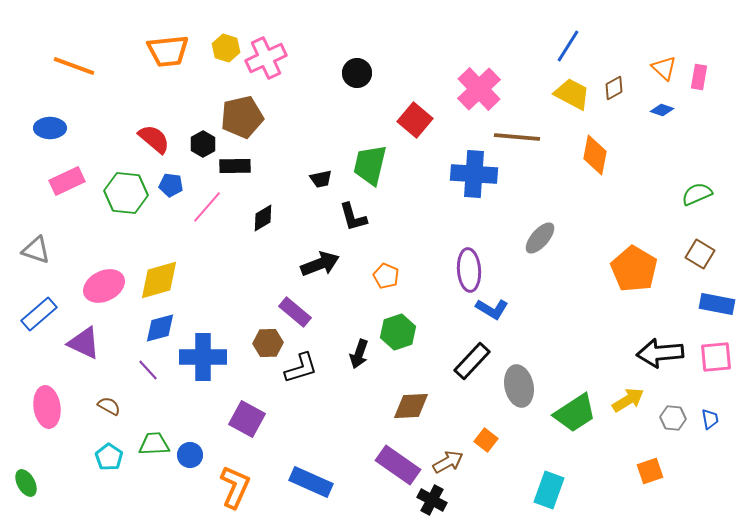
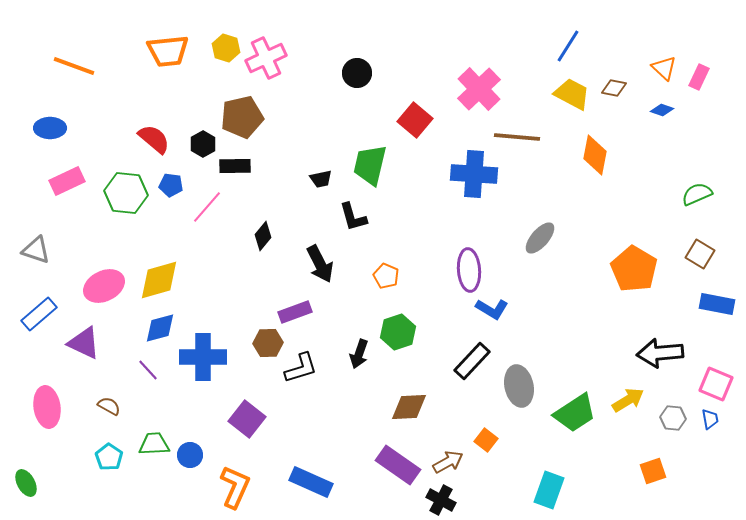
pink rectangle at (699, 77): rotated 15 degrees clockwise
brown diamond at (614, 88): rotated 40 degrees clockwise
black diamond at (263, 218): moved 18 px down; rotated 20 degrees counterclockwise
black arrow at (320, 264): rotated 84 degrees clockwise
purple rectangle at (295, 312): rotated 60 degrees counterclockwise
pink square at (716, 357): moved 27 px down; rotated 28 degrees clockwise
brown diamond at (411, 406): moved 2 px left, 1 px down
purple square at (247, 419): rotated 9 degrees clockwise
orange square at (650, 471): moved 3 px right
black cross at (432, 500): moved 9 px right
